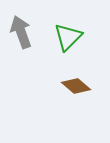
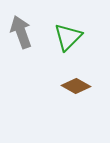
brown diamond: rotated 12 degrees counterclockwise
